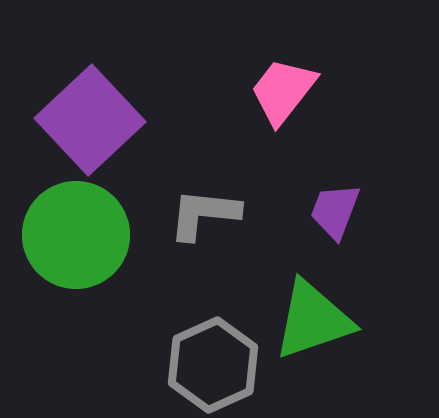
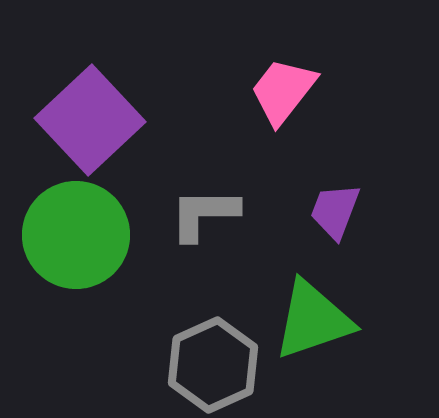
gray L-shape: rotated 6 degrees counterclockwise
